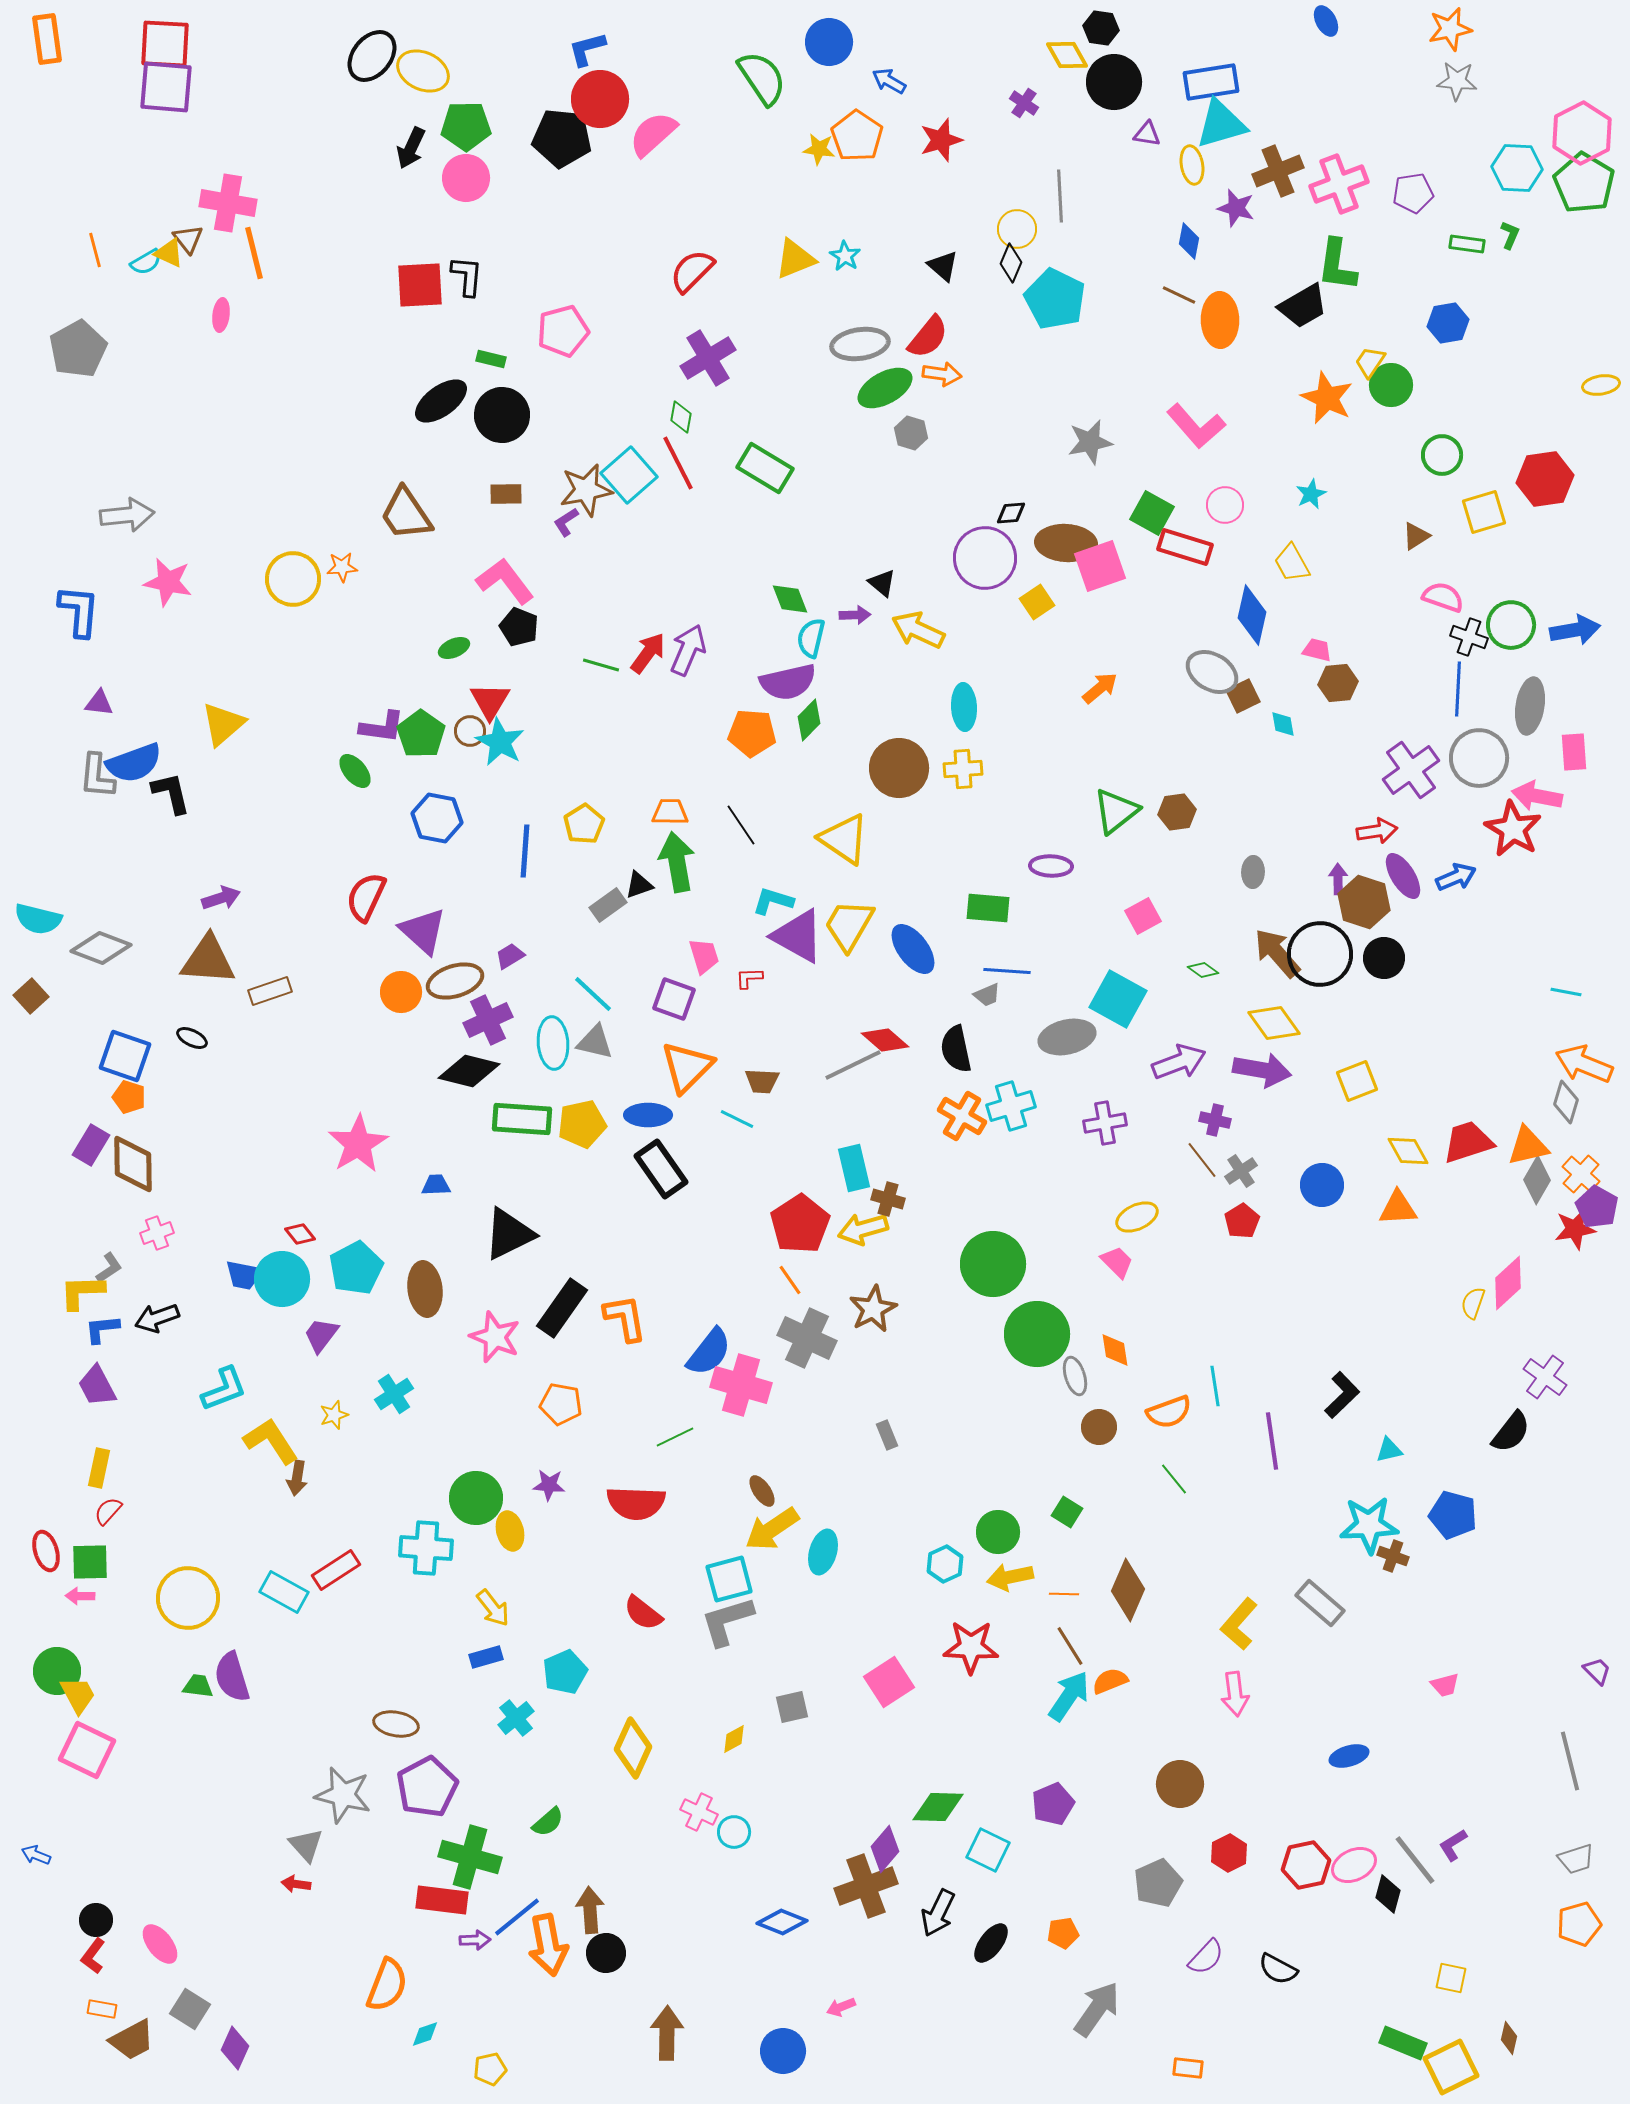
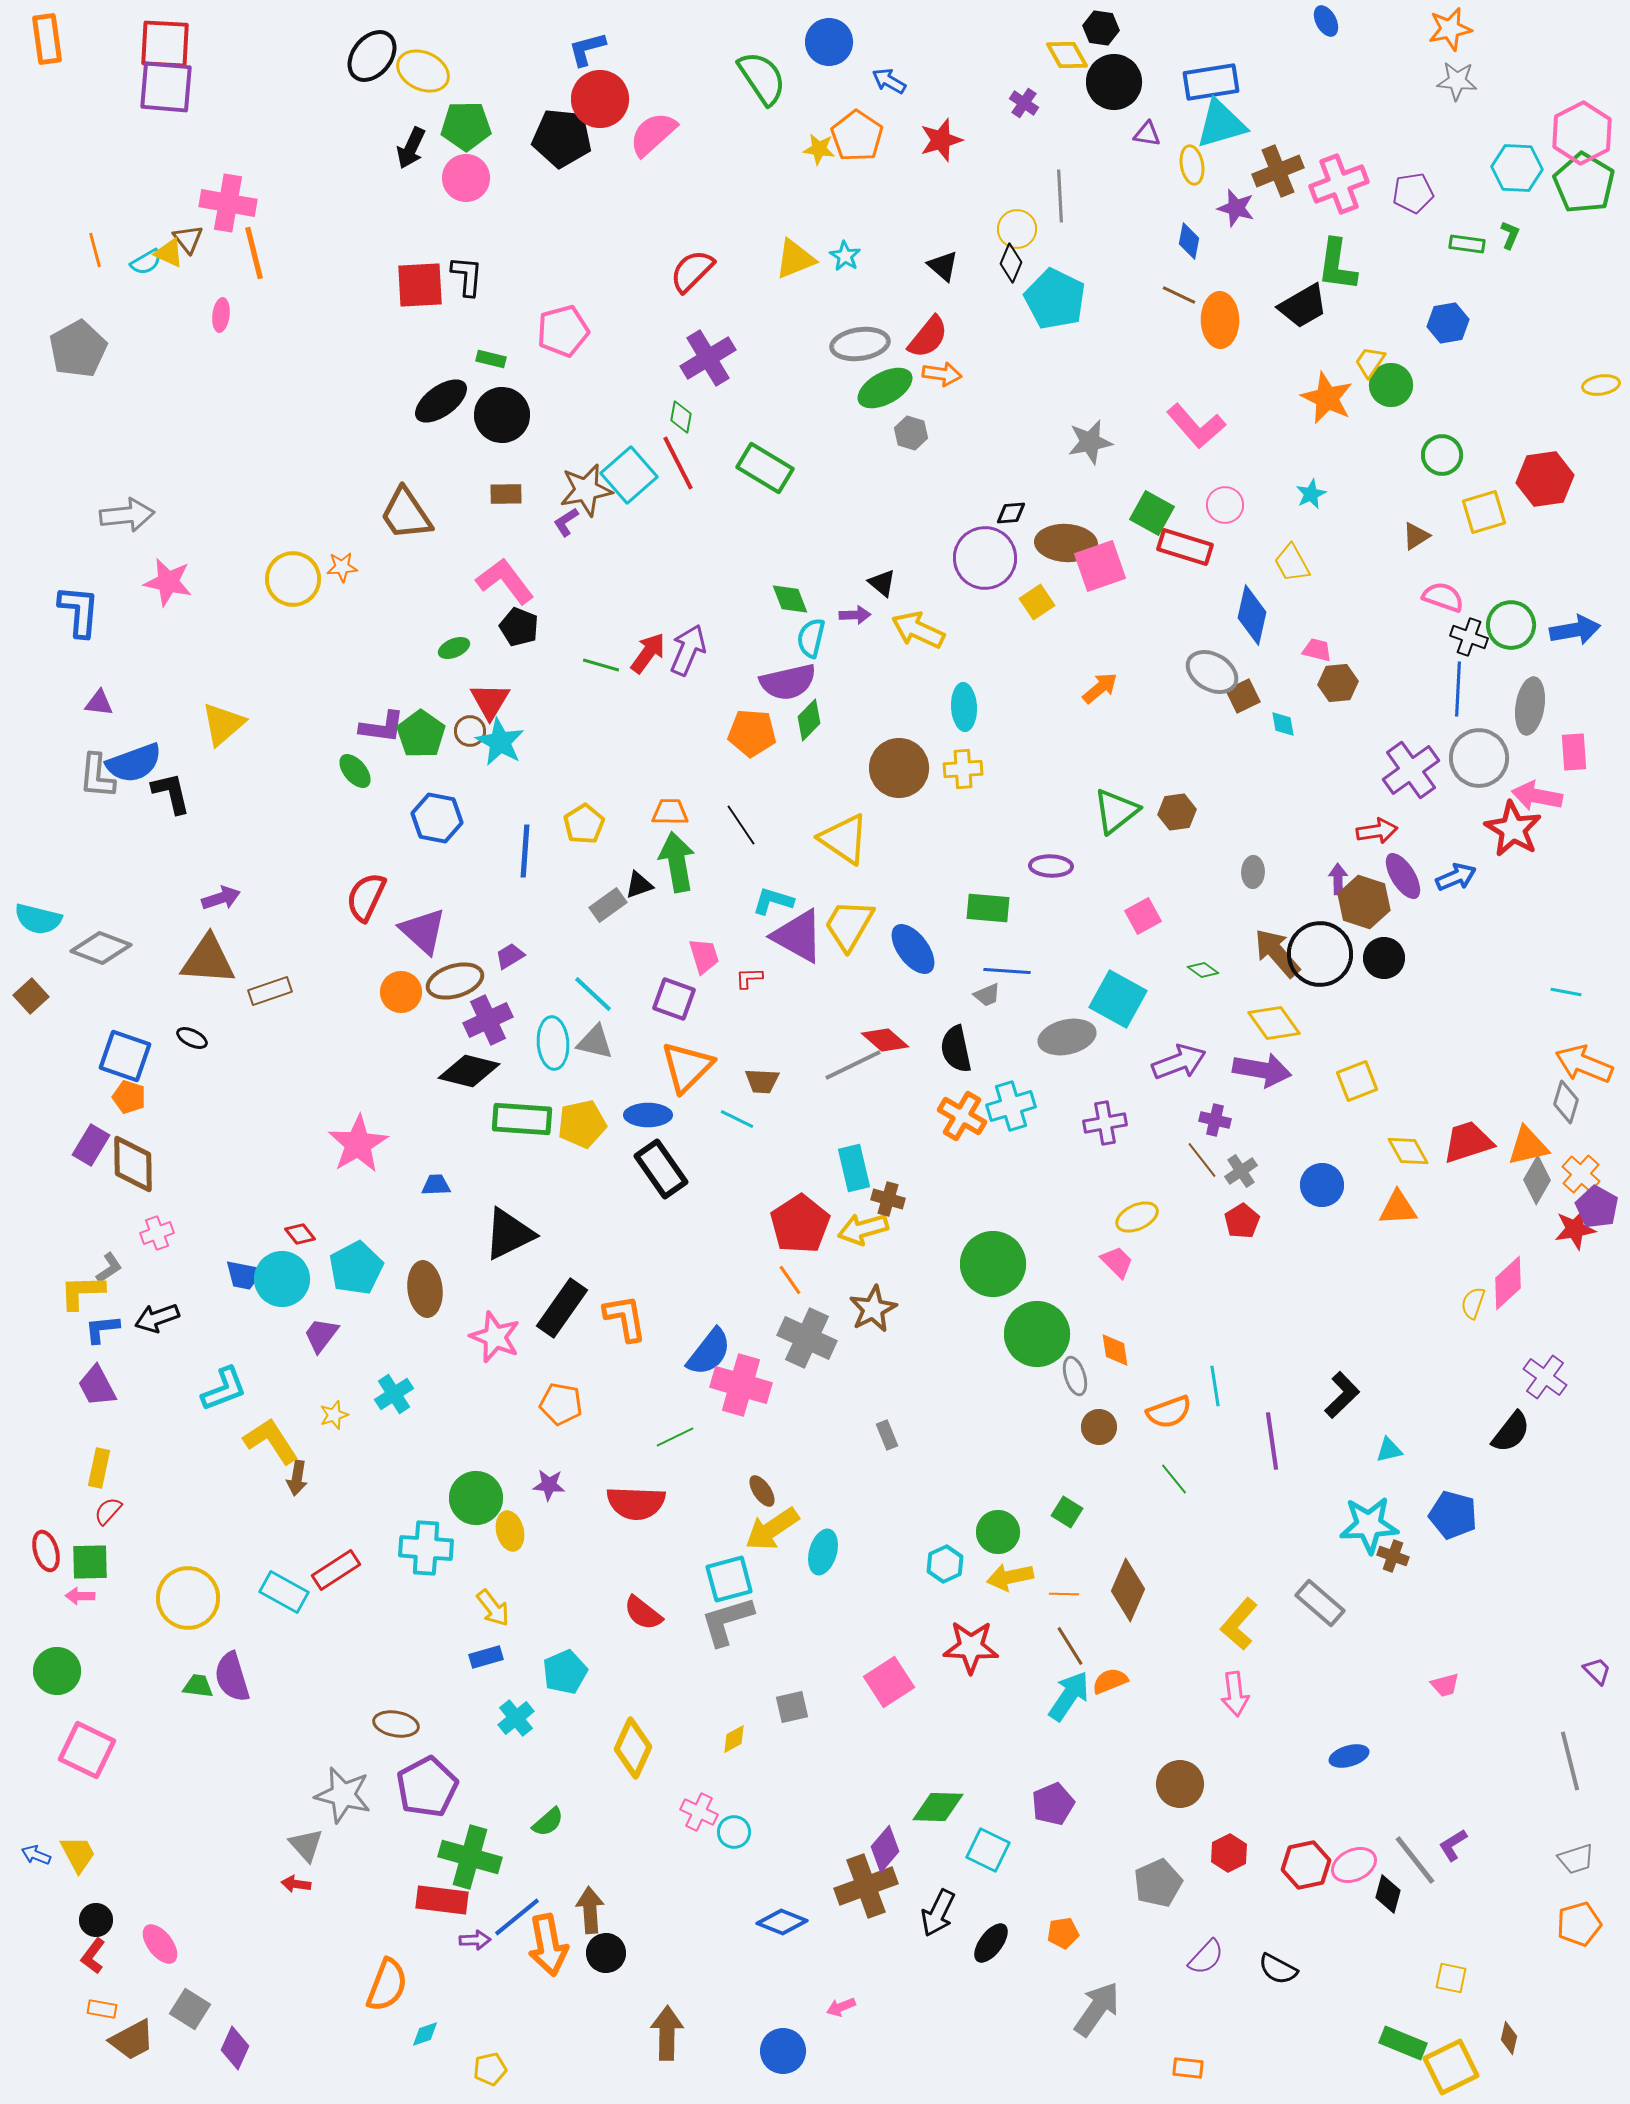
yellow trapezoid at (78, 1695): moved 159 px down
